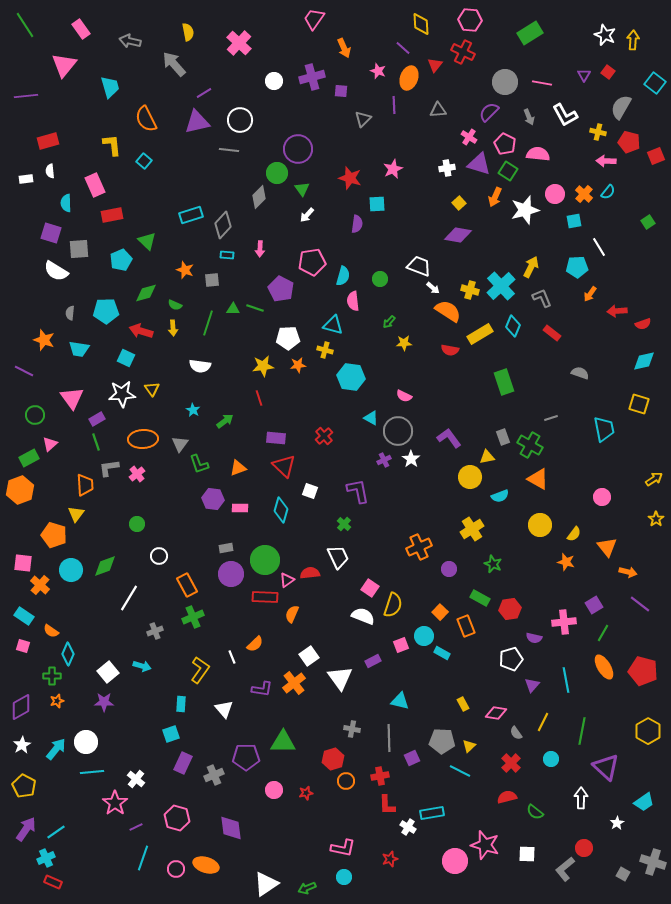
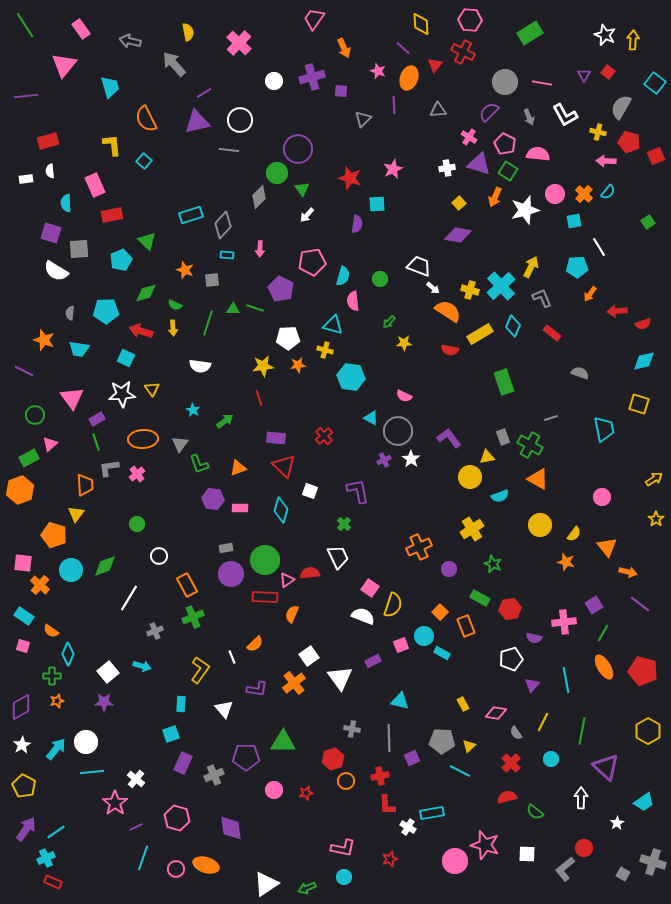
purple L-shape at (262, 689): moved 5 px left
